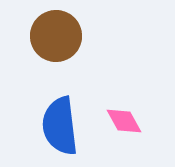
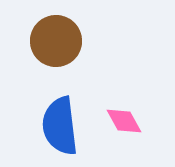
brown circle: moved 5 px down
